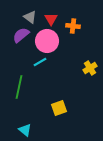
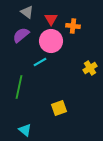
gray triangle: moved 3 px left, 5 px up
pink circle: moved 4 px right
